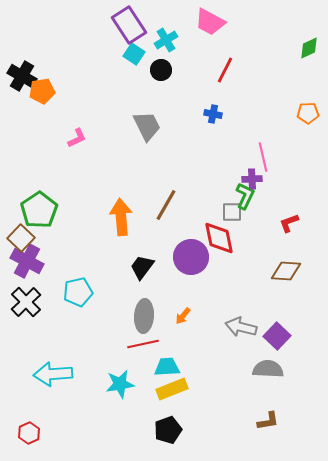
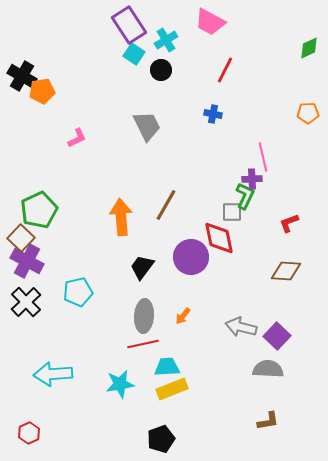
green pentagon at (39, 210): rotated 9 degrees clockwise
black pentagon at (168, 430): moved 7 px left, 9 px down
